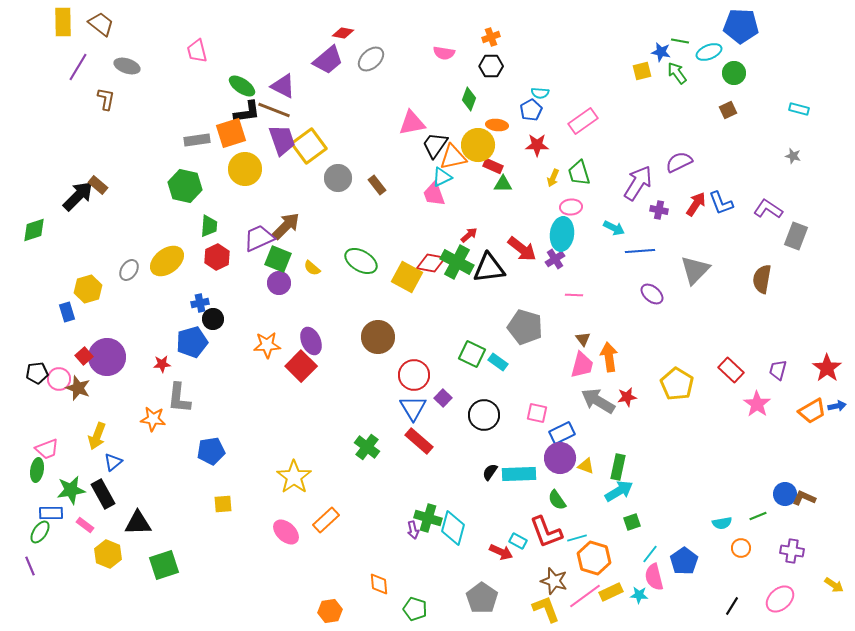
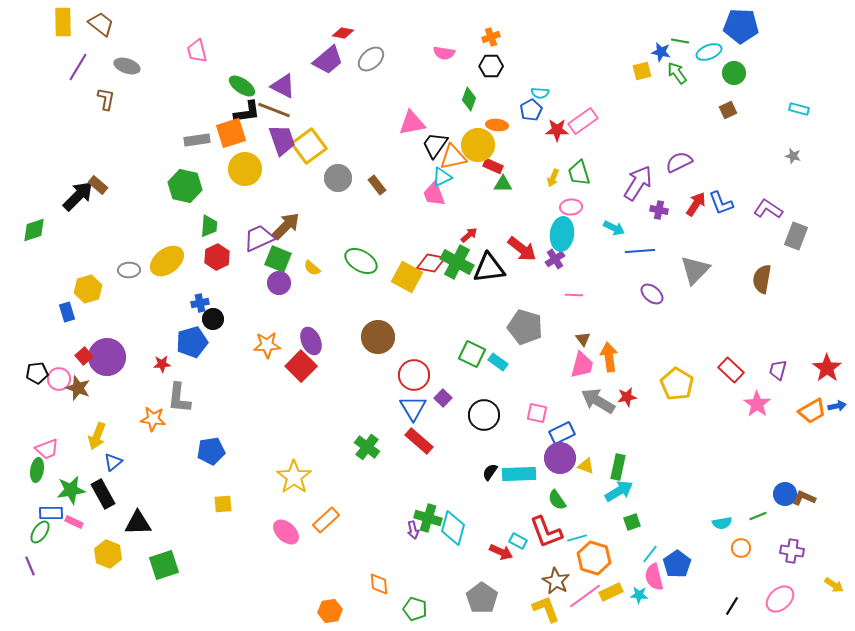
red star at (537, 145): moved 20 px right, 15 px up
gray ellipse at (129, 270): rotated 55 degrees clockwise
pink rectangle at (85, 525): moved 11 px left, 3 px up; rotated 12 degrees counterclockwise
blue pentagon at (684, 561): moved 7 px left, 3 px down
brown star at (554, 581): moved 2 px right; rotated 12 degrees clockwise
